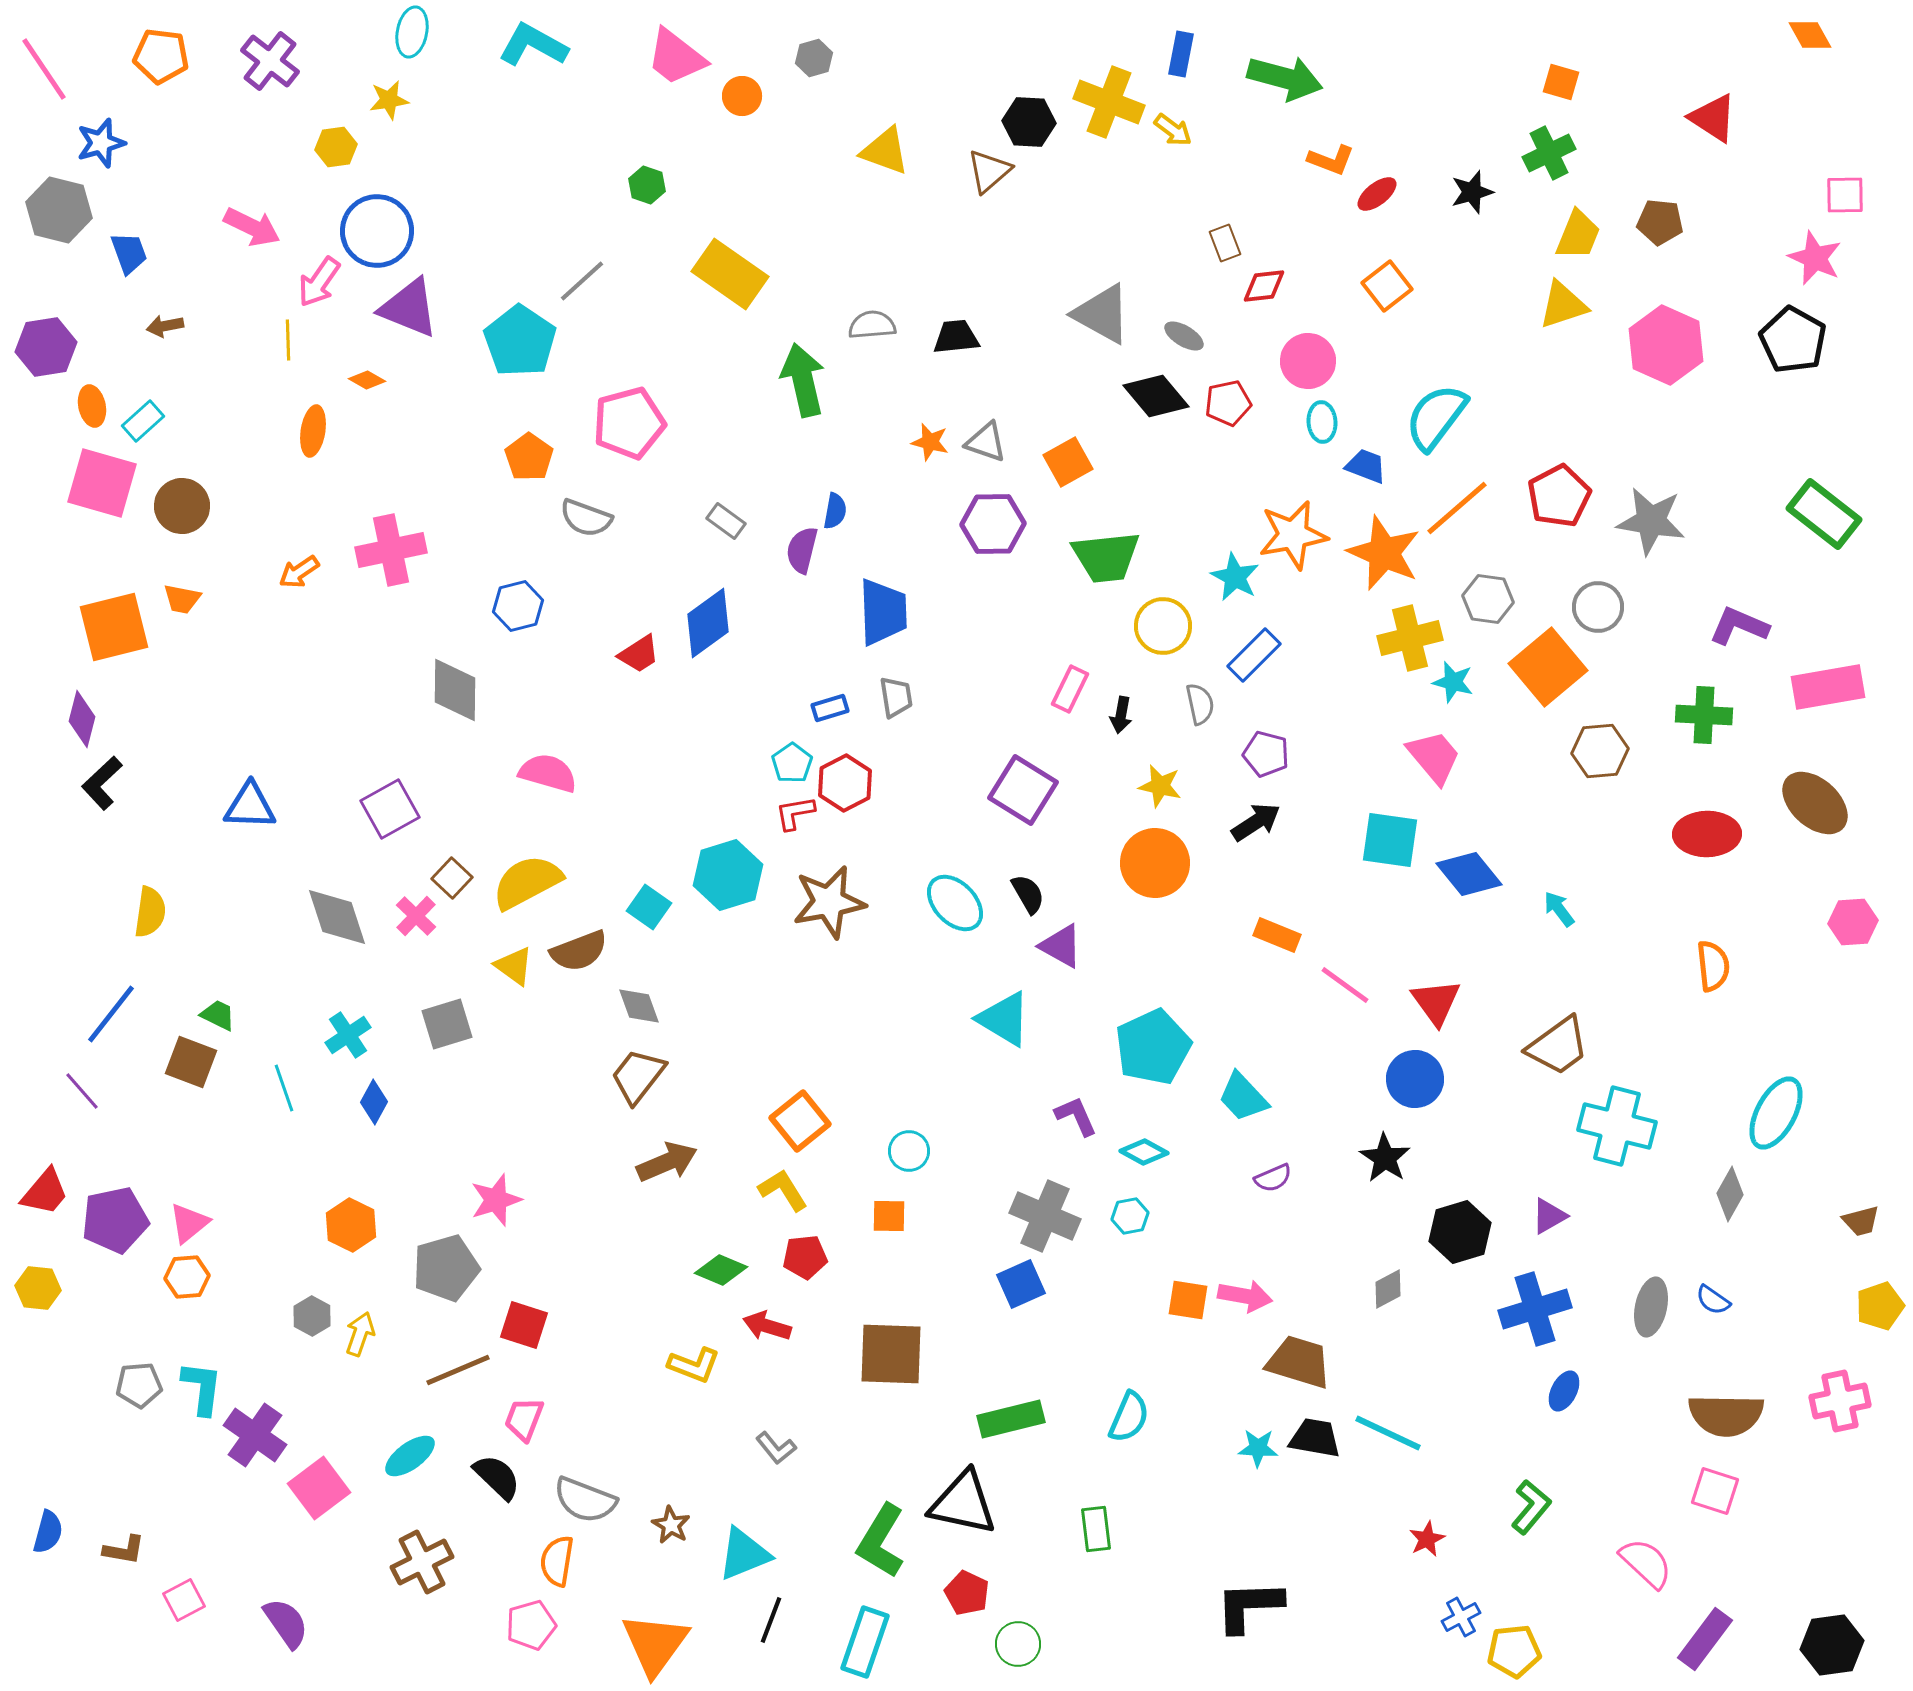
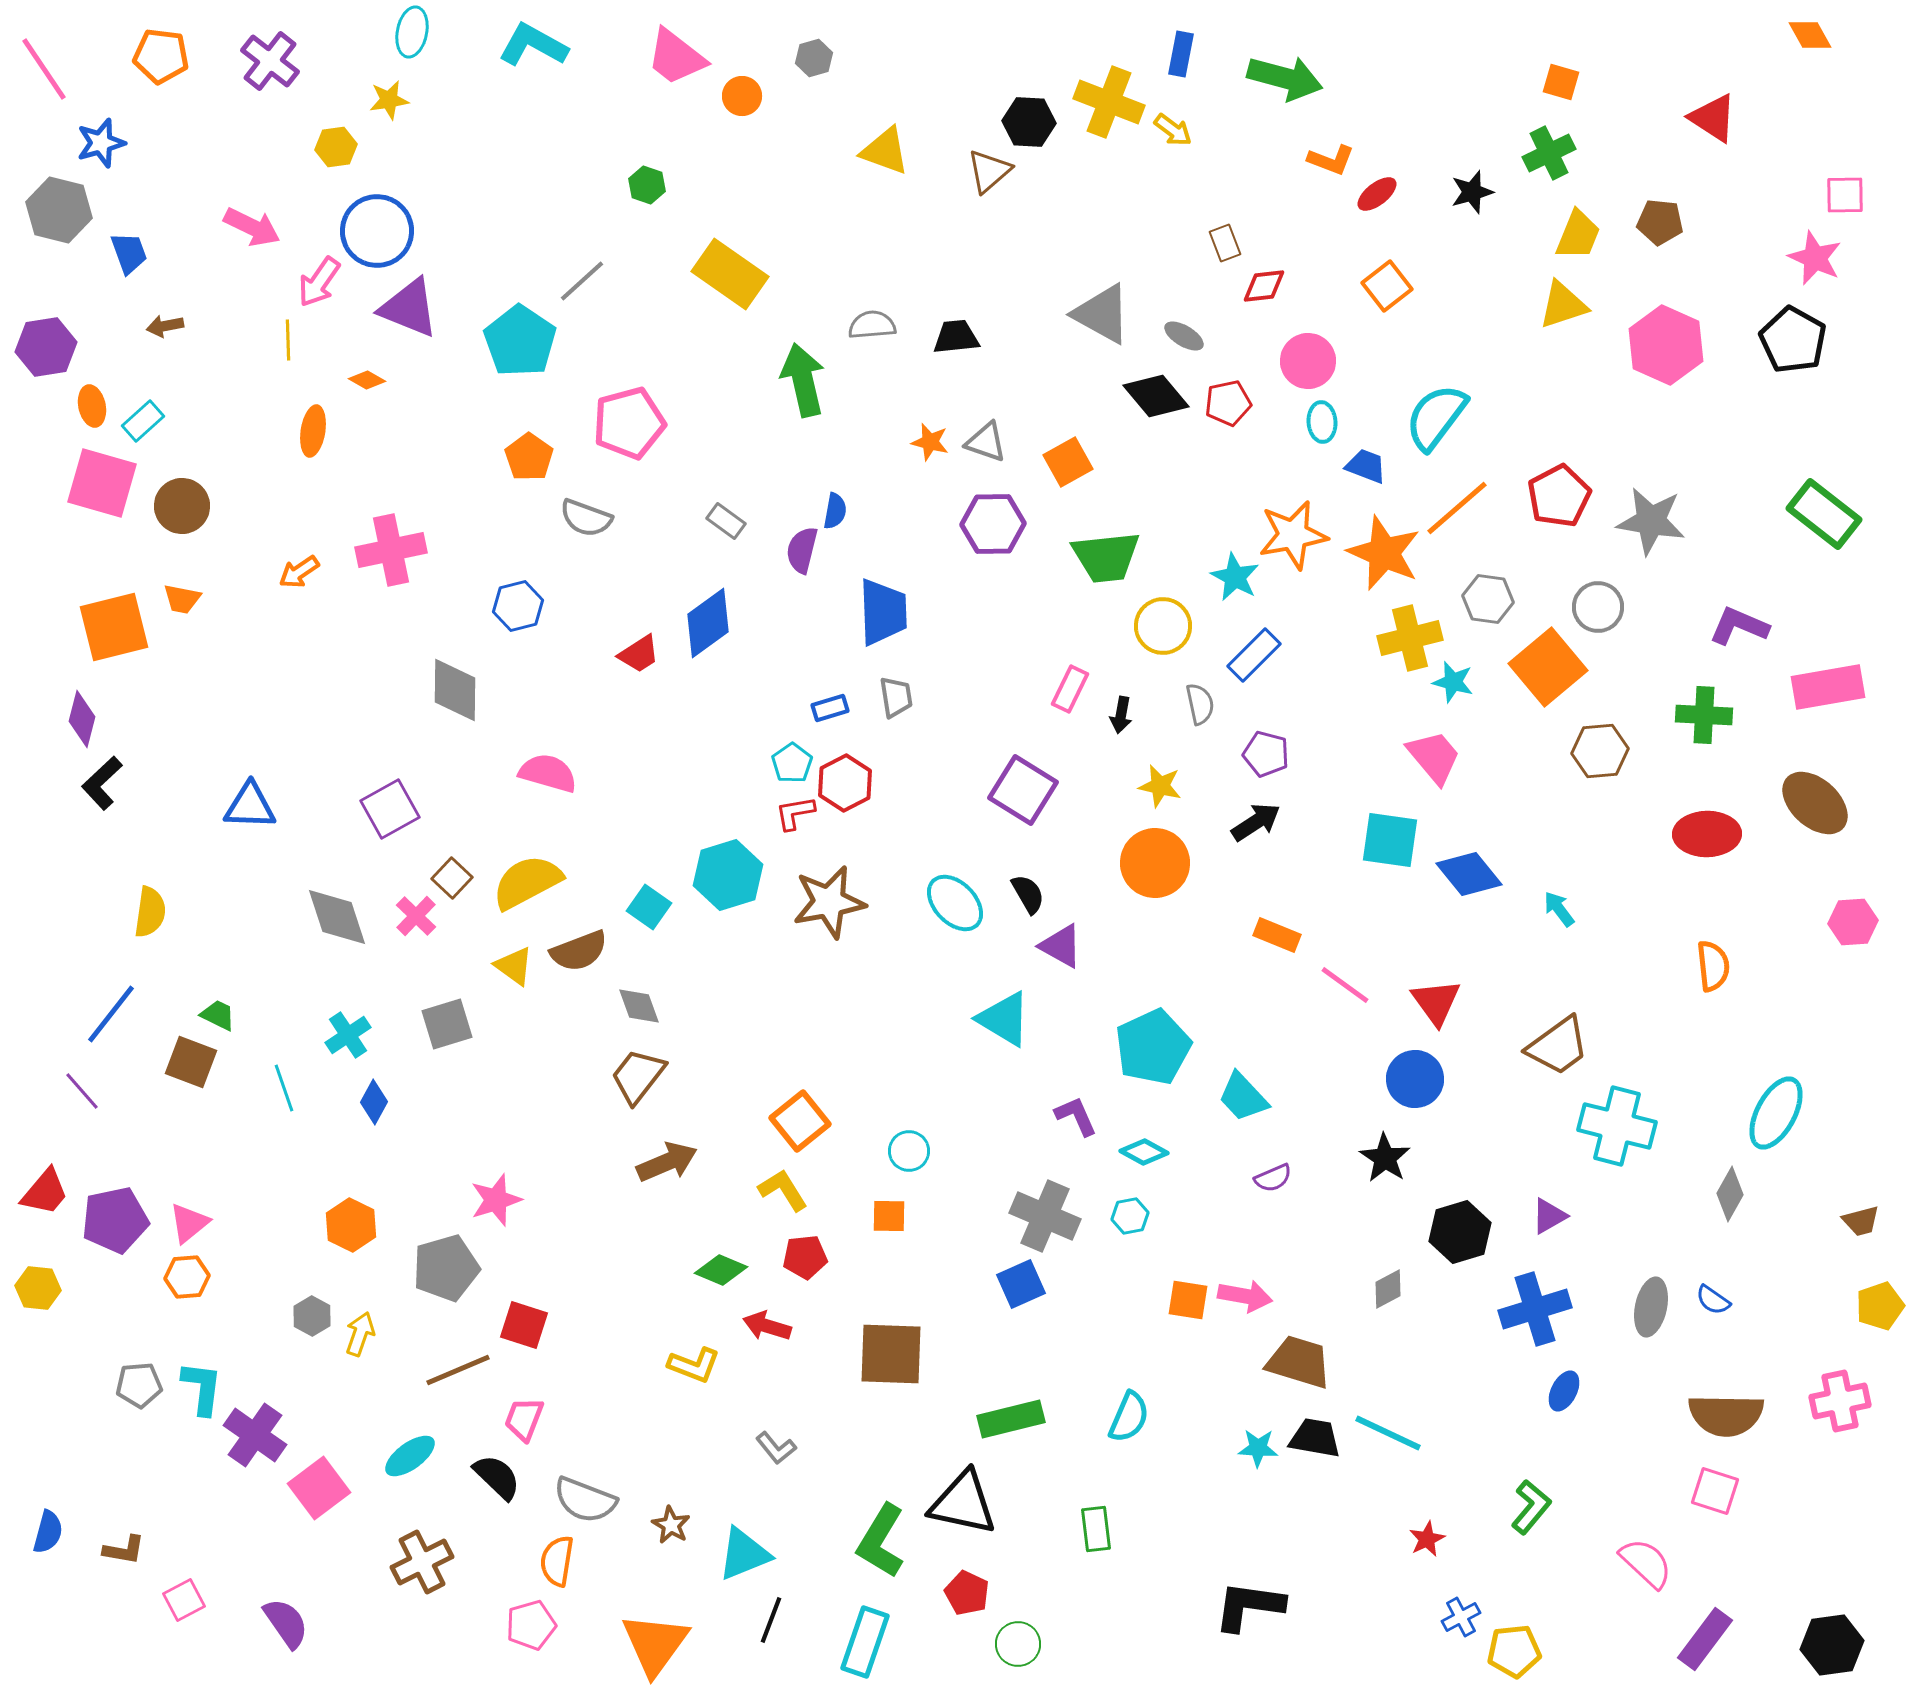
black L-shape at (1249, 1606): rotated 10 degrees clockwise
